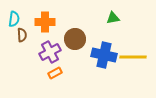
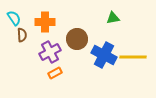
cyan semicircle: moved 1 px up; rotated 42 degrees counterclockwise
brown circle: moved 2 px right
blue cross: rotated 15 degrees clockwise
